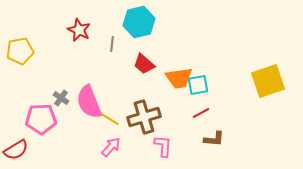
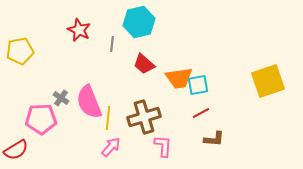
yellow line: rotated 65 degrees clockwise
